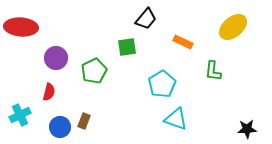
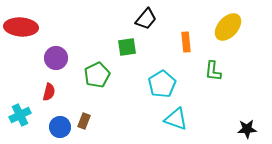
yellow ellipse: moved 5 px left; rotated 8 degrees counterclockwise
orange rectangle: moved 3 px right; rotated 60 degrees clockwise
green pentagon: moved 3 px right, 4 px down
